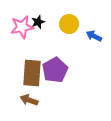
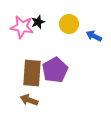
pink star: rotated 20 degrees clockwise
